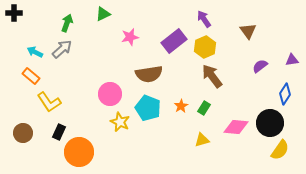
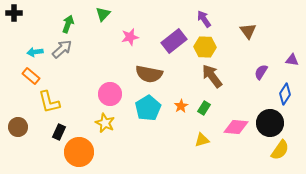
green triangle: rotated 21 degrees counterclockwise
green arrow: moved 1 px right, 1 px down
yellow hexagon: rotated 25 degrees clockwise
cyan arrow: rotated 35 degrees counterclockwise
purple triangle: rotated 16 degrees clockwise
purple semicircle: moved 1 px right, 6 px down; rotated 21 degrees counterclockwise
brown semicircle: rotated 20 degrees clockwise
yellow L-shape: rotated 20 degrees clockwise
cyan pentagon: rotated 20 degrees clockwise
yellow star: moved 15 px left, 1 px down
brown circle: moved 5 px left, 6 px up
